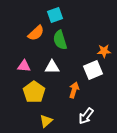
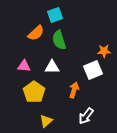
green semicircle: moved 1 px left
